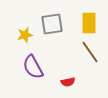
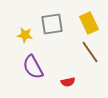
yellow rectangle: rotated 25 degrees counterclockwise
yellow star: rotated 21 degrees clockwise
